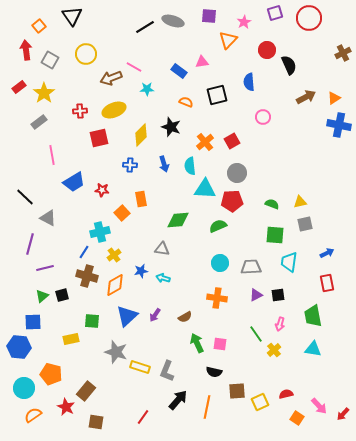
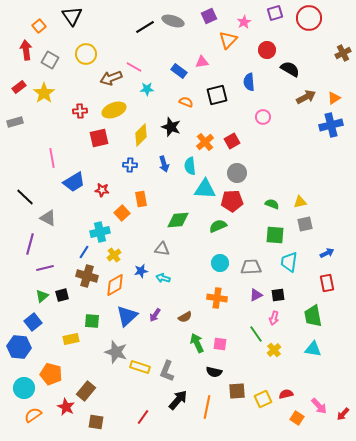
purple square at (209, 16): rotated 28 degrees counterclockwise
black semicircle at (289, 65): moved 1 px right, 4 px down; rotated 36 degrees counterclockwise
gray rectangle at (39, 122): moved 24 px left; rotated 21 degrees clockwise
blue cross at (339, 125): moved 8 px left; rotated 25 degrees counterclockwise
pink line at (52, 155): moved 3 px down
blue square at (33, 322): rotated 36 degrees counterclockwise
pink arrow at (280, 324): moved 6 px left, 6 px up
yellow square at (260, 402): moved 3 px right, 3 px up
